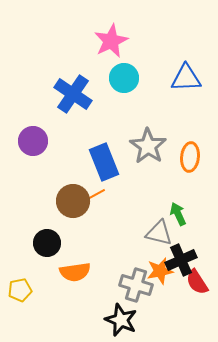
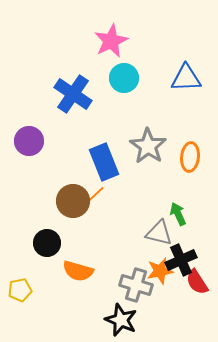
purple circle: moved 4 px left
orange line: rotated 15 degrees counterclockwise
orange semicircle: moved 3 px right, 1 px up; rotated 24 degrees clockwise
